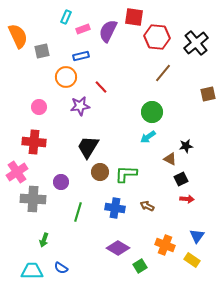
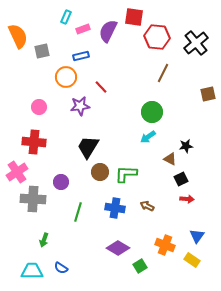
brown line: rotated 12 degrees counterclockwise
